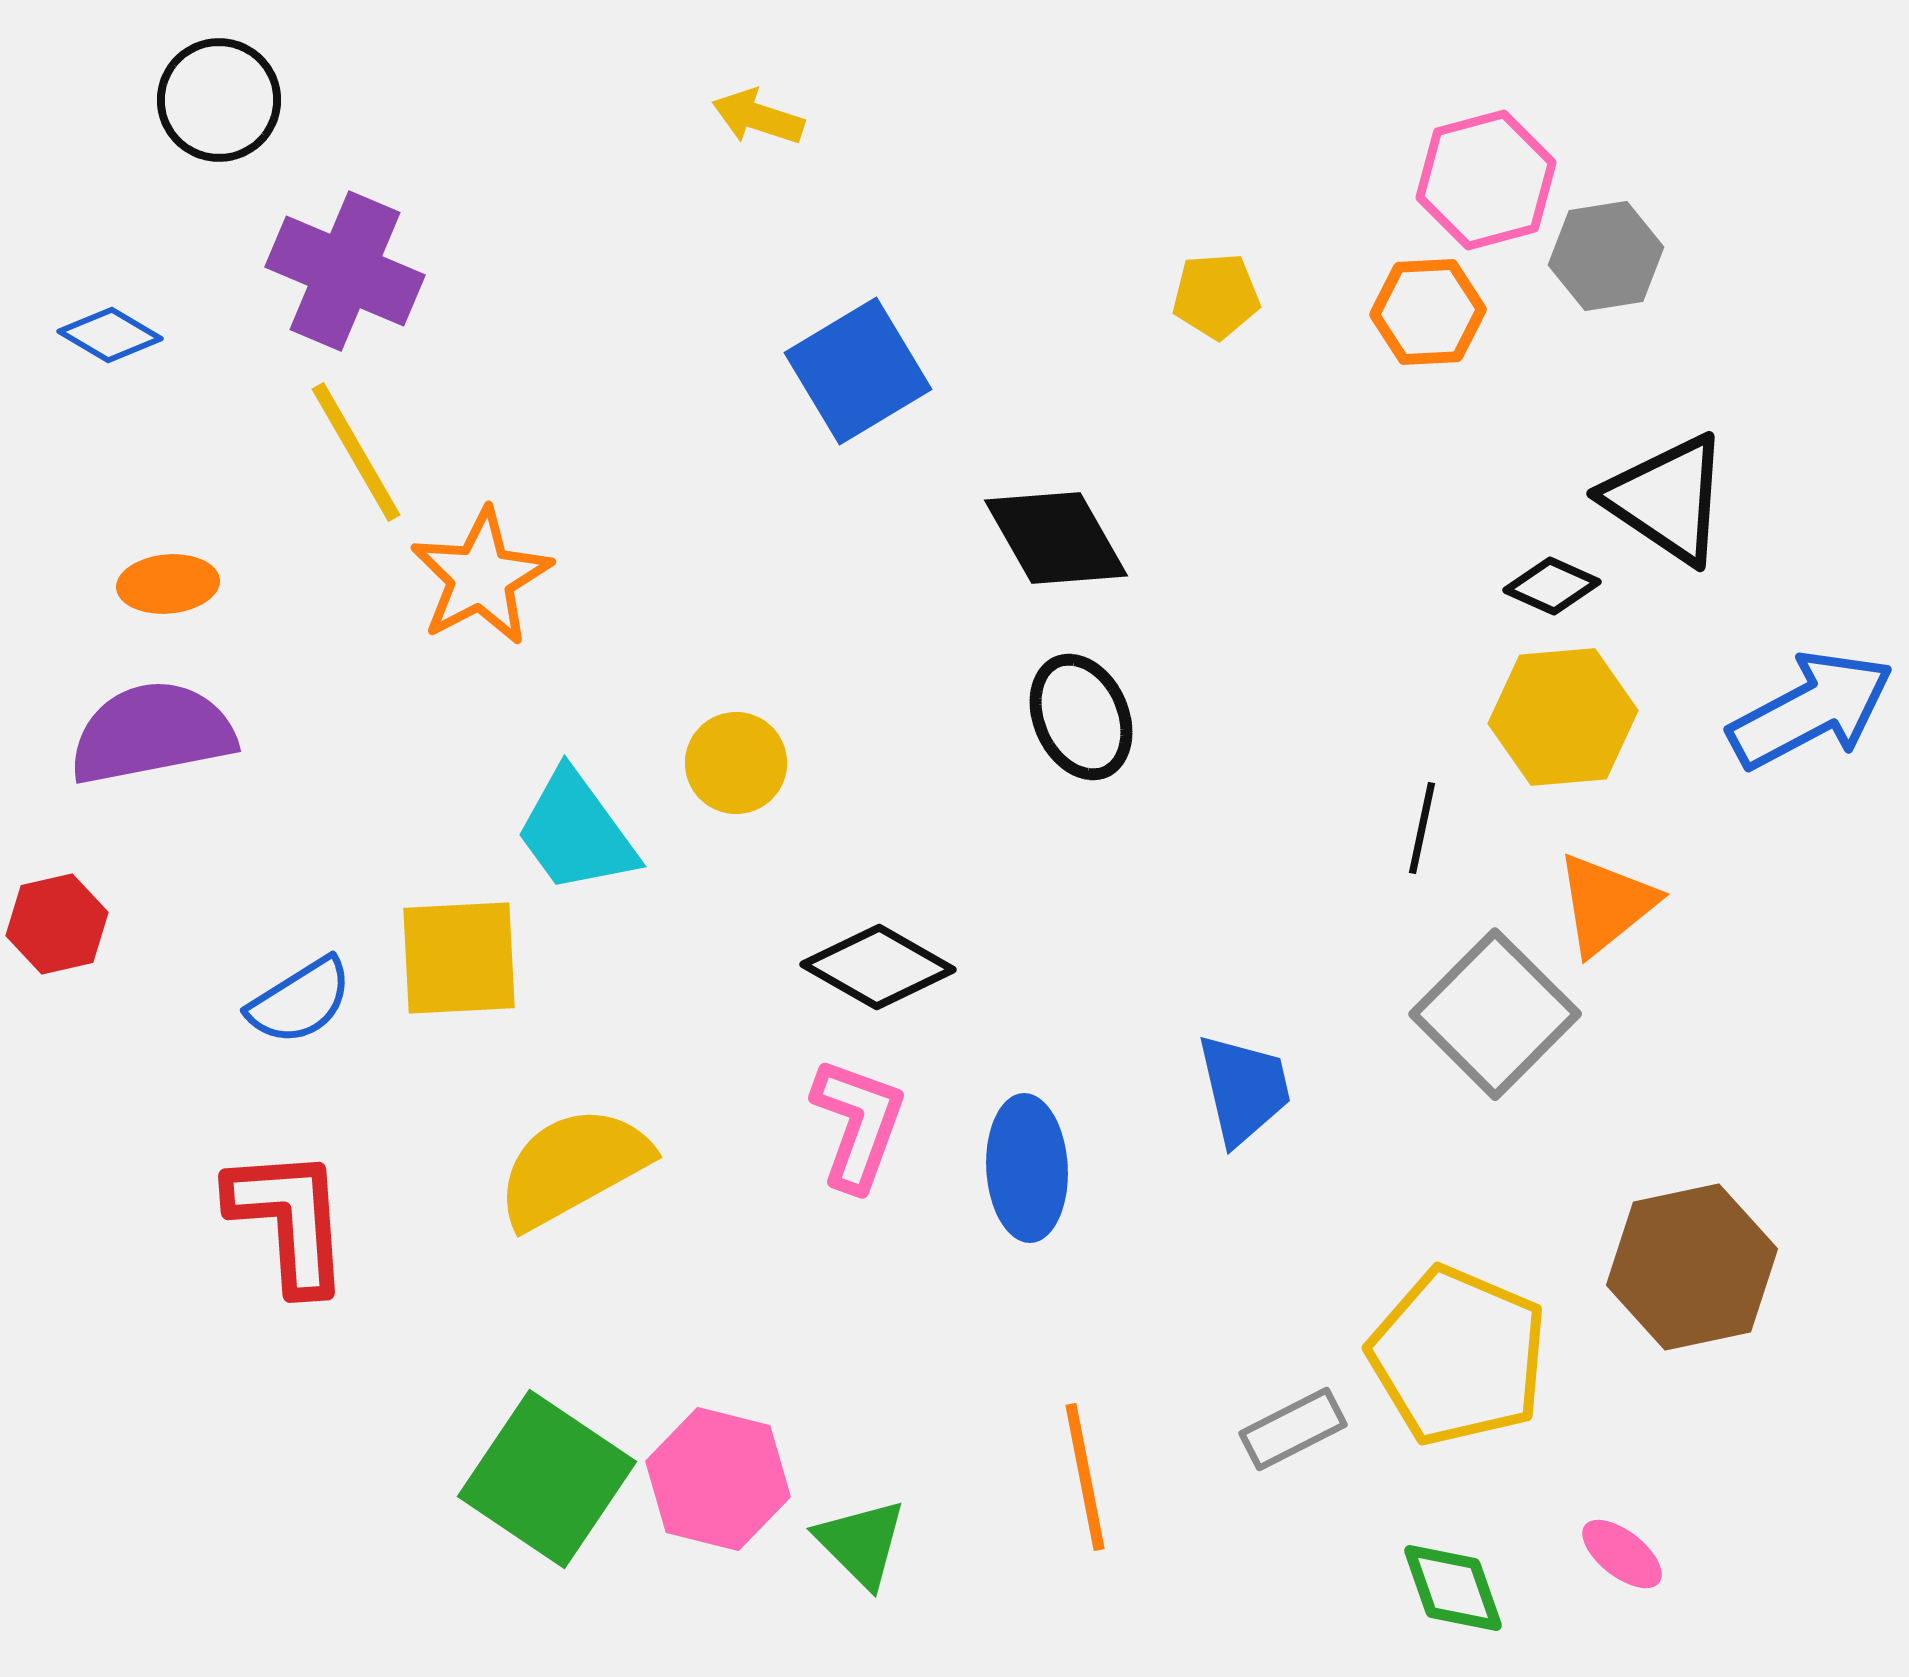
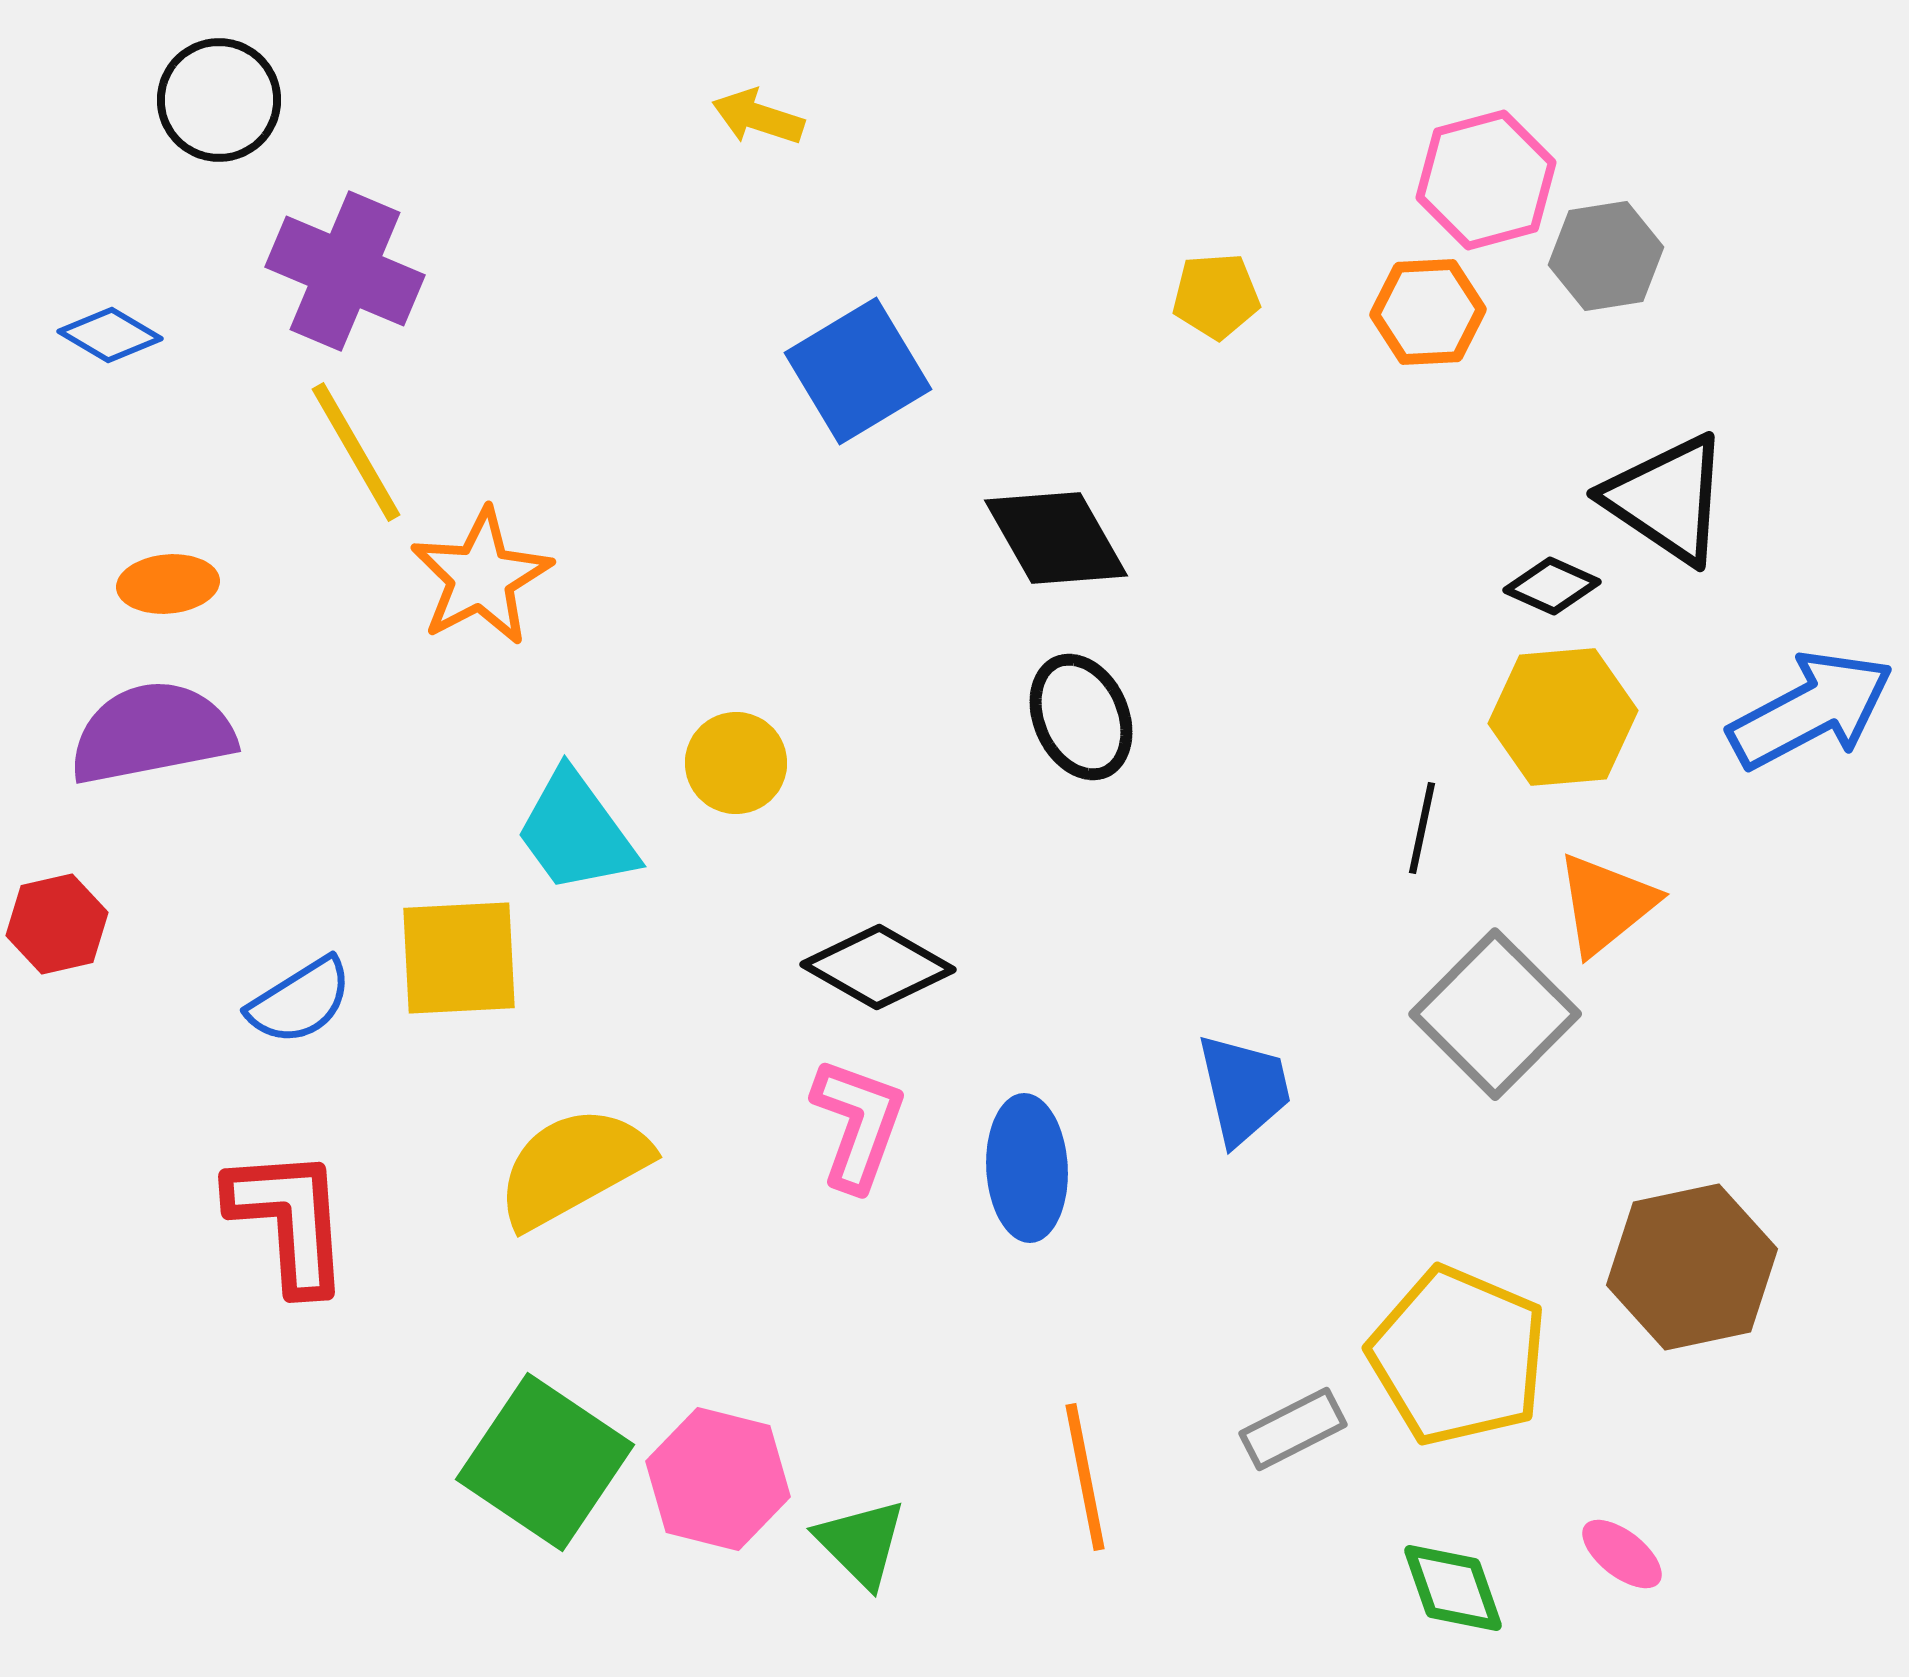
green square at (547, 1479): moved 2 px left, 17 px up
